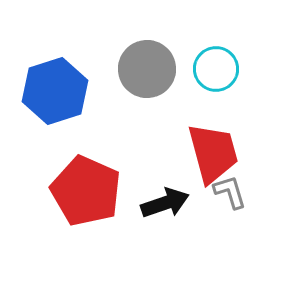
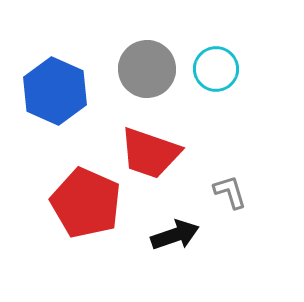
blue hexagon: rotated 18 degrees counterclockwise
red trapezoid: moved 63 px left; rotated 124 degrees clockwise
red pentagon: moved 12 px down
black arrow: moved 10 px right, 32 px down
